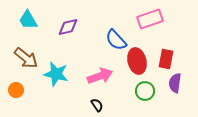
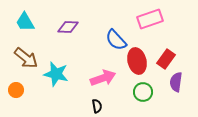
cyan trapezoid: moved 3 px left, 2 px down
purple diamond: rotated 15 degrees clockwise
red rectangle: rotated 24 degrees clockwise
pink arrow: moved 3 px right, 2 px down
purple semicircle: moved 1 px right, 1 px up
green circle: moved 2 px left, 1 px down
black semicircle: moved 1 px down; rotated 24 degrees clockwise
